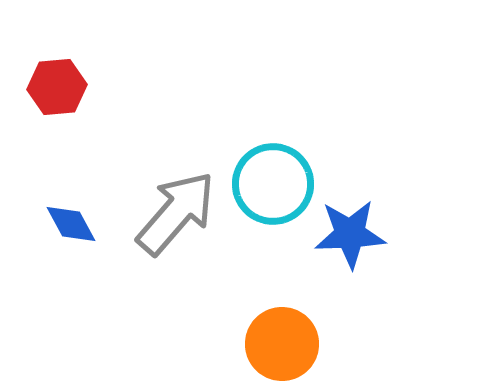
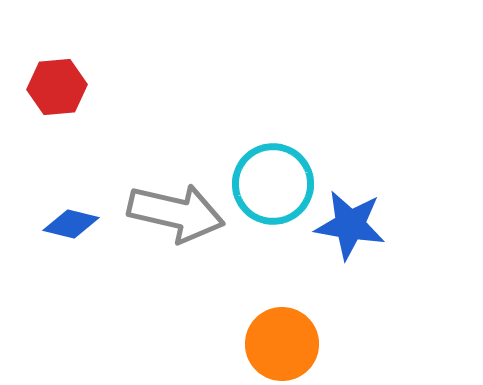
gray arrow: rotated 62 degrees clockwise
blue diamond: rotated 48 degrees counterclockwise
blue star: moved 9 px up; rotated 12 degrees clockwise
